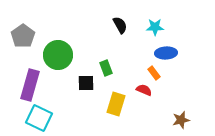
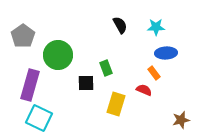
cyan star: moved 1 px right
